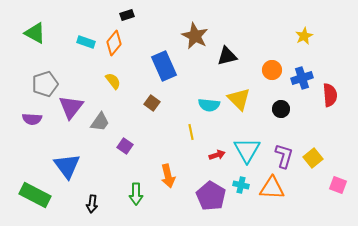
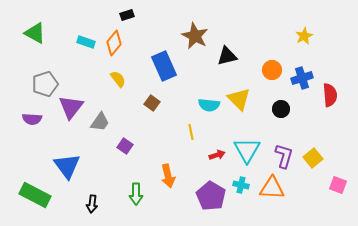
yellow semicircle: moved 5 px right, 2 px up
